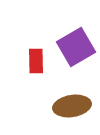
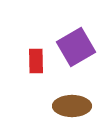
brown ellipse: rotated 9 degrees clockwise
